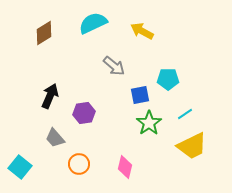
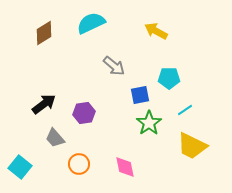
cyan semicircle: moved 2 px left
yellow arrow: moved 14 px right
cyan pentagon: moved 1 px right, 1 px up
black arrow: moved 6 px left, 8 px down; rotated 30 degrees clockwise
cyan line: moved 4 px up
yellow trapezoid: rotated 52 degrees clockwise
pink diamond: rotated 25 degrees counterclockwise
